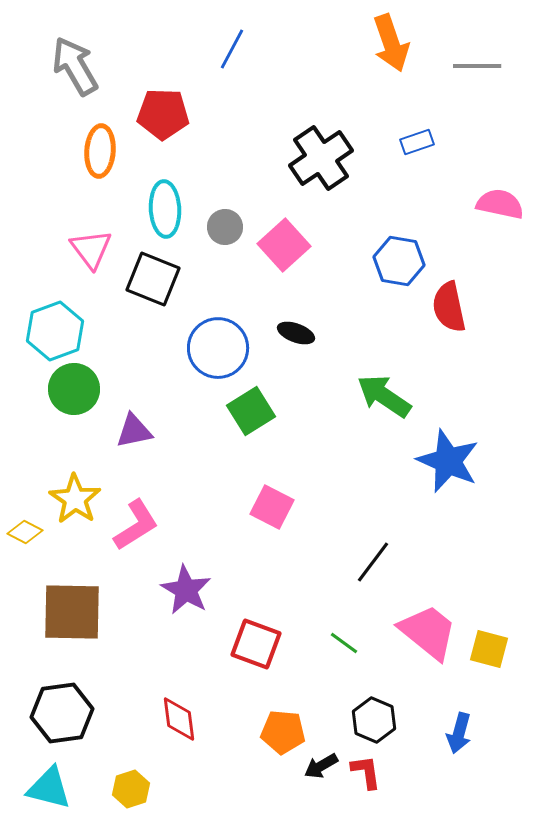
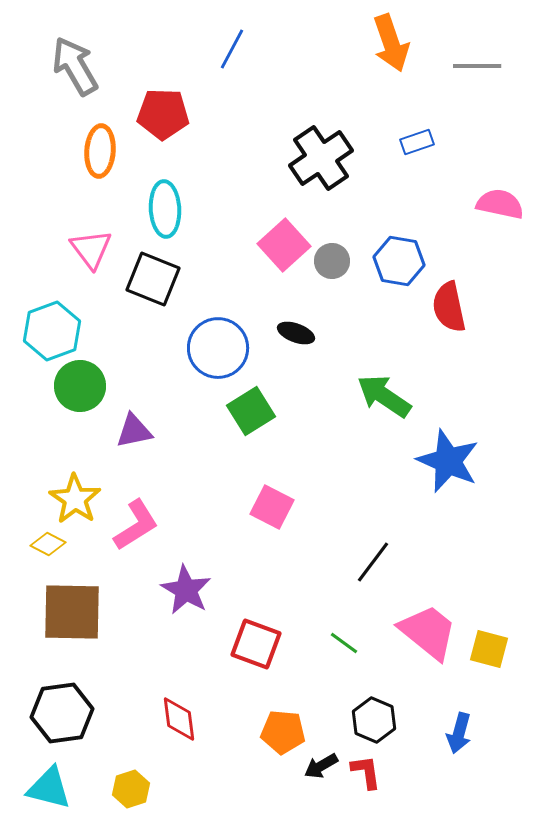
gray circle at (225, 227): moved 107 px right, 34 px down
cyan hexagon at (55, 331): moved 3 px left
green circle at (74, 389): moved 6 px right, 3 px up
yellow diamond at (25, 532): moved 23 px right, 12 px down
